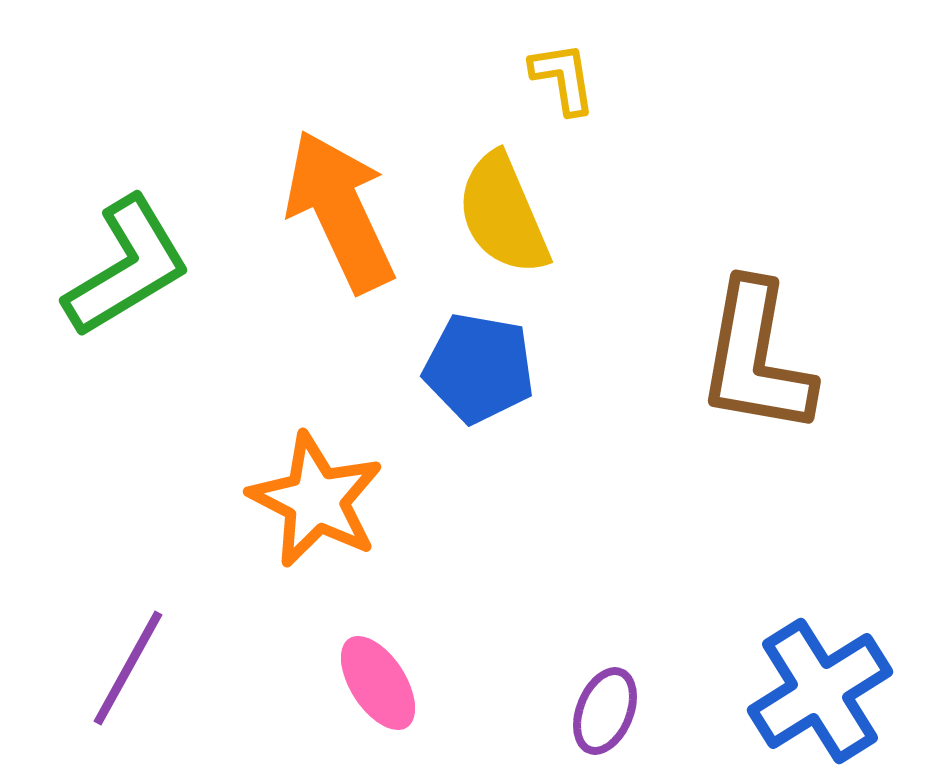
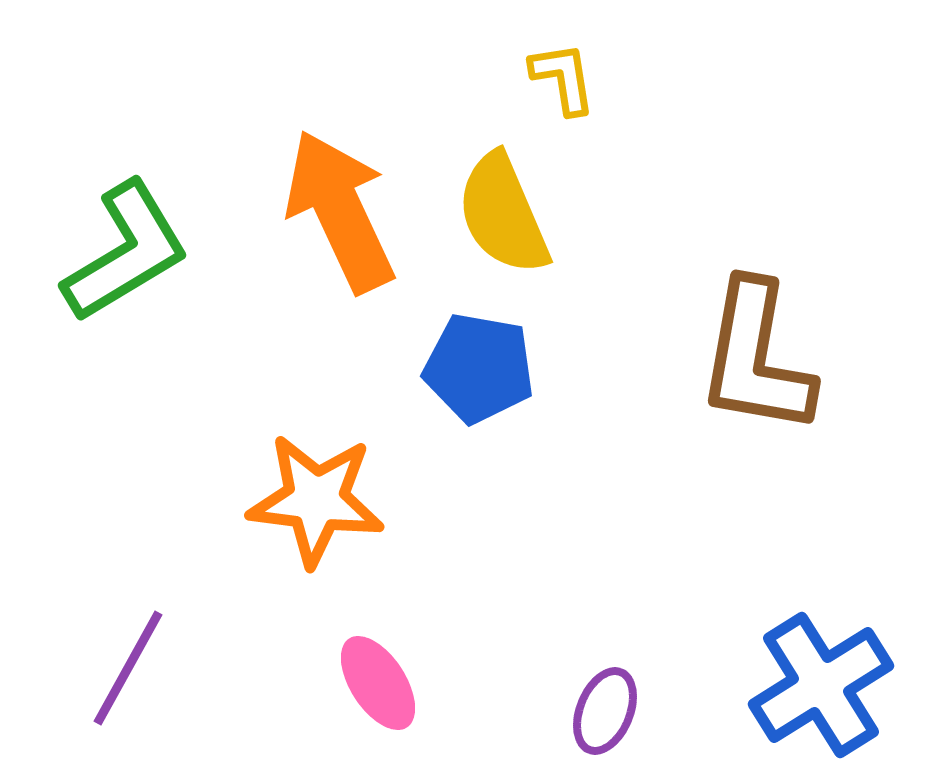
green L-shape: moved 1 px left, 15 px up
orange star: rotated 20 degrees counterclockwise
blue cross: moved 1 px right, 6 px up
